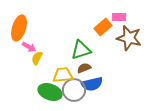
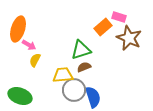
pink rectangle: rotated 16 degrees clockwise
orange ellipse: moved 1 px left, 1 px down
brown star: rotated 10 degrees clockwise
pink arrow: moved 2 px up
yellow semicircle: moved 2 px left, 2 px down
brown semicircle: moved 1 px up
blue semicircle: moved 1 px right, 13 px down; rotated 95 degrees counterclockwise
green ellipse: moved 30 px left, 4 px down
